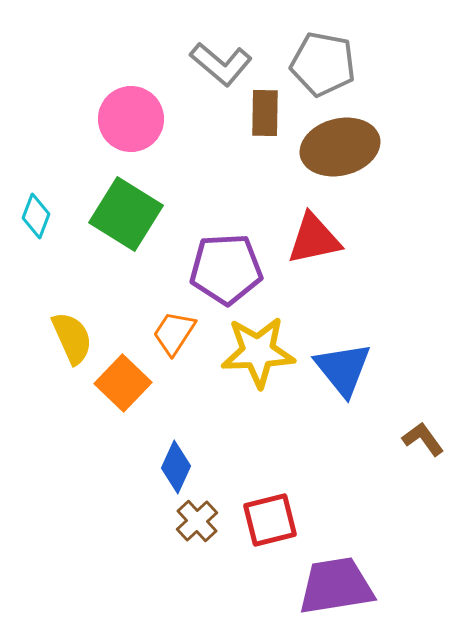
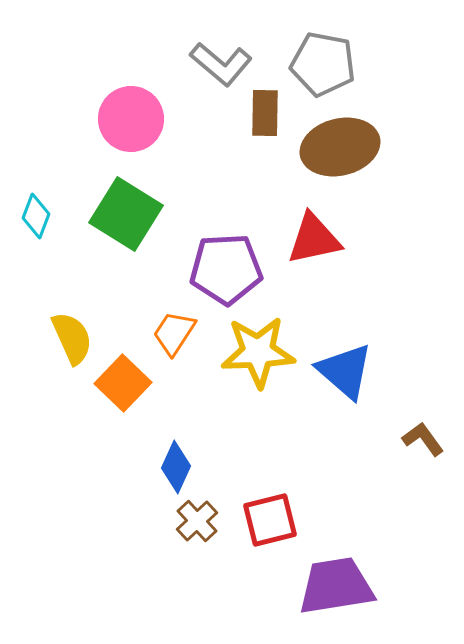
blue triangle: moved 2 px right, 2 px down; rotated 10 degrees counterclockwise
